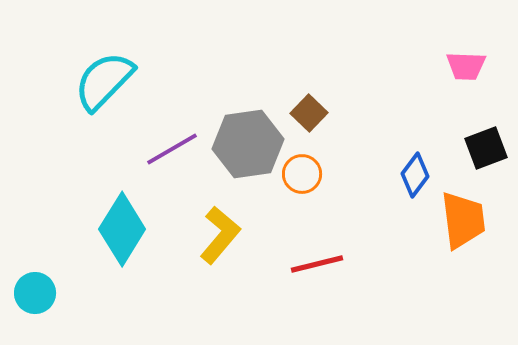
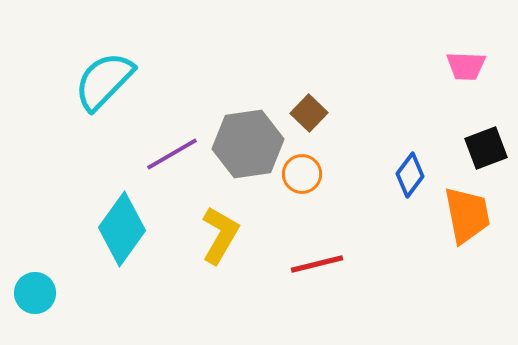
purple line: moved 5 px down
blue diamond: moved 5 px left
orange trapezoid: moved 4 px right, 5 px up; rotated 4 degrees counterclockwise
cyan diamond: rotated 4 degrees clockwise
yellow L-shape: rotated 10 degrees counterclockwise
